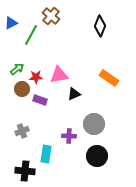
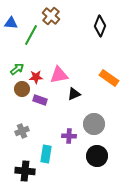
blue triangle: rotated 32 degrees clockwise
